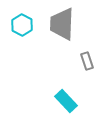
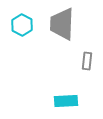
gray rectangle: rotated 24 degrees clockwise
cyan rectangle: rotated 50 degrees counterclockwise
